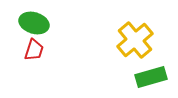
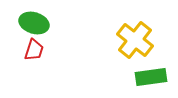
yellow cross: rotated 12 degrees counterclockwise
green rectangle: rotated 8 degrees clockwise
